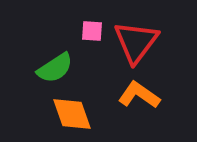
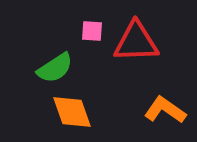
red triangle: rotated 51 degrees clockwise
orange L-shape: moved 26 px right, 15 px down
orange diamond: moved 2 px up
